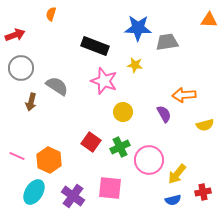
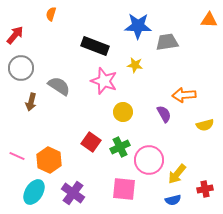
blue star: moved 2 px up
red arrow: rotated 30 degrees counterclockwise
gray semicircle: moved 2 px right
pink square: moved 14 px right, 1 px down
red cross: moved 2 px right, 3 px up
purple cross: moved 3 px up
